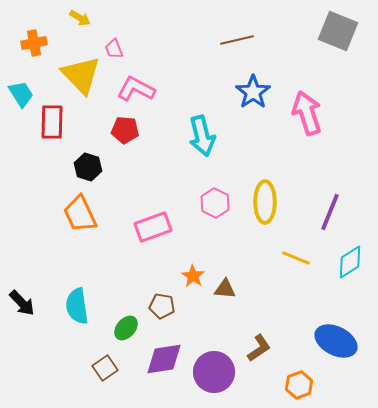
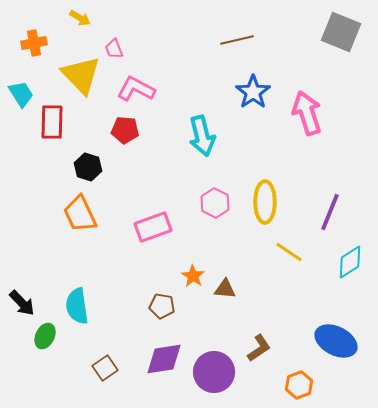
gray square: moved 3 px right, 1 px down
yellow line: moved 7 px left, 6 px up; rotated 12 degrees clockwise
green ellipse: moved 81 px left, 8 px down; rotated 15 degrees counterclockwise
